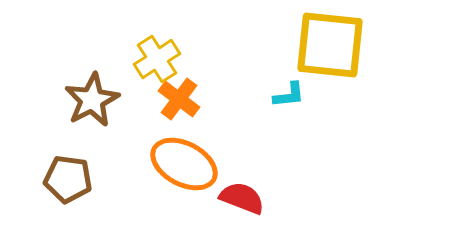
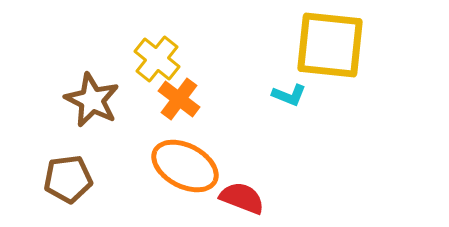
yellow cross: rotated 18 degrees counterclockwise
cyan L-shape: rotated 28 degrees clockwise
brown star: rotated 18 degrees counterclockwise
orange ellipse: moved 1 px right, 2 px down
brown pentagon: rotated 15 degrees counterclockwise
